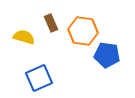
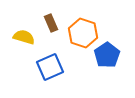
orange hexagon: moved 2 px down; rotated 12 degrees clockwise
blue pentagon: rotated 30 degrees clockwise
blue square: moved 11 px right, 11 px up
